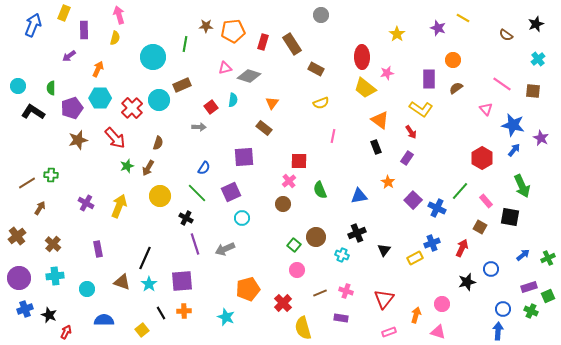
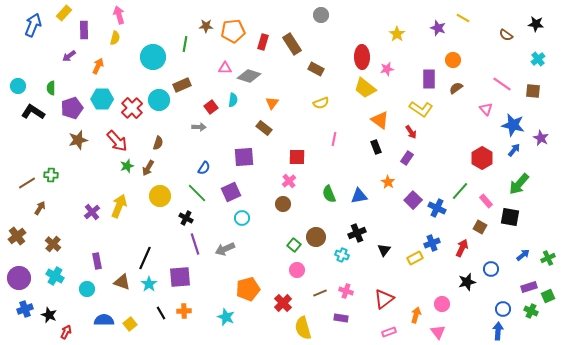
yellow rectangle at (64, 13): rotated 21 degrees clockwise
black star at (536, 24): rotated 28 degrees clockwise
pink triangle at (225, 68): rotated 16 degrees clockwise
orange arrow at (98, 69): moved 3 px up
pink star at (387, 73): moved 4 px up
cyan hexagon at (100, 98): moved 2 px right, 1 px down
pink line at (333, 136): moved 1 px right, 3 px down
red arrow at (115, 138): moved 2 px right, 3 px down
red square at (299, 161): moved 2 px left, 4 px up
green arrow at (522, 186): moved 3 px left, 2 px up; rotated 65 degrees clockwise
green semicircle at (320, 190): moved 9 px right, 4 px down
purple cross at (86, 203): moved 6 px right, 9 px down; rotated 21 degrees clockwise
purple rectangle at (98, 249): moved 1 px left, 12 px down
cyan cross at (55, 276): rotated 36 degrees clockwise
purple square at (182, 281): moved 2 px left, 4 px up
red triangle at (384, 299): rotated 15 degrees clockwise
yellow square at (142, 330): moved 12 px left, 6 px up
pink triangle at (438, 332): rotated 35 degrees clockwise
